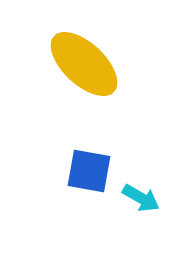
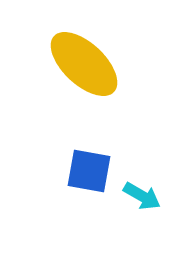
cyan arrow: moved 1 px right, 2 px up
